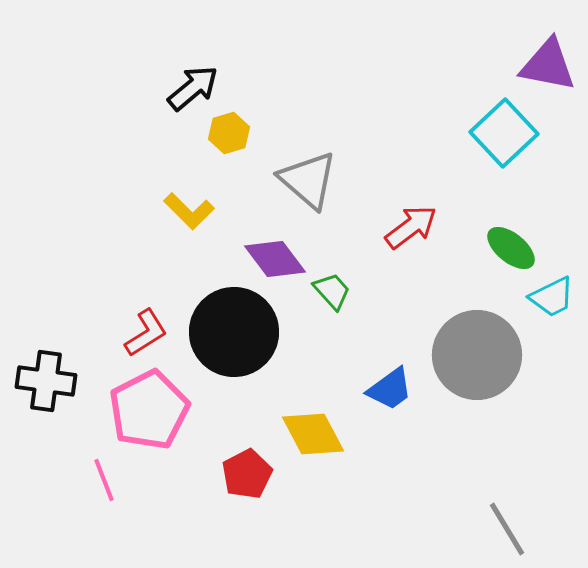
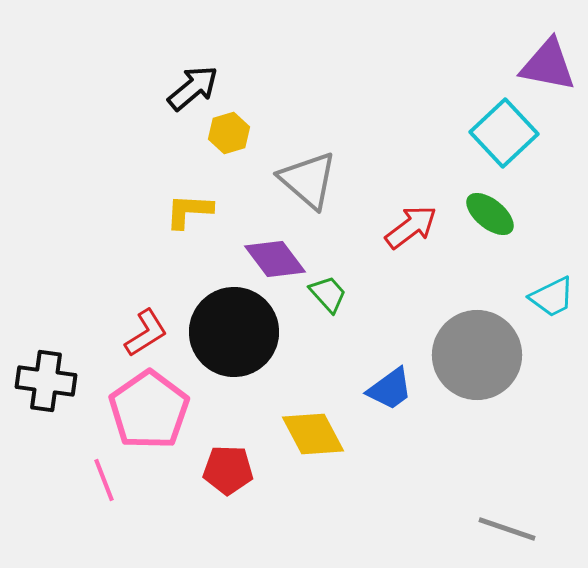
yellow L-shape: rotated 138 degrees clockwise
green ellipse: moved 21 px left, 34 px up
green trapezoid: moved 4 px left, 3 px down
pink pentagon: rotated 8 degrees counterclockwise
red pentagon: moved 19 px left, 4 px up; rotated 30 degrees clockwise
gray line: rotated 40 degrees counterclockwise
